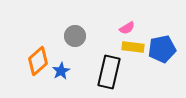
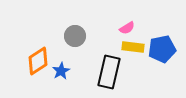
orange diamond: rotated 8 degrees clockwise
